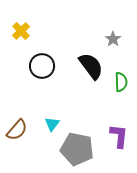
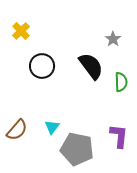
cyan triangle: moved 3 px down
